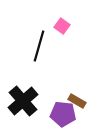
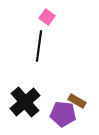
pink square: moved 15 px left, 9 px up
black line: rotated 8 degrees counterclockwise
black cross: moved 2 px right, 1 px down
